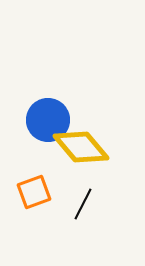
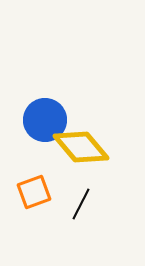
blue circle: moved 3 px left
black line: moved 2 px left
